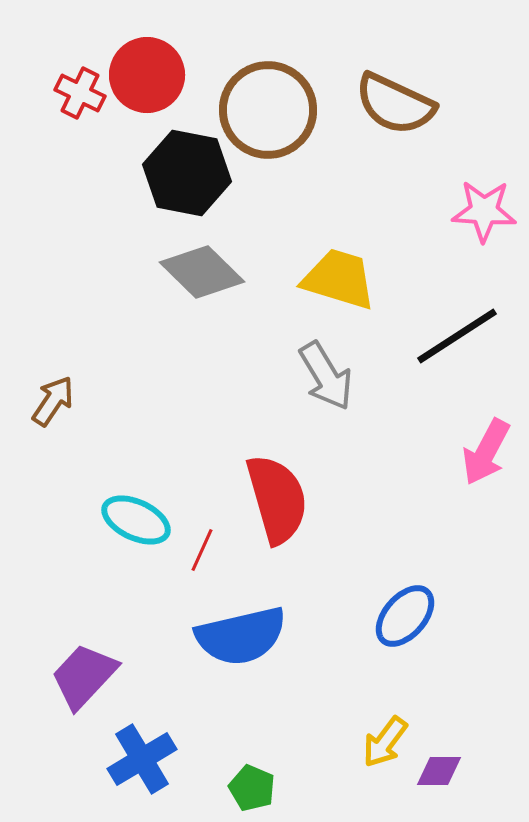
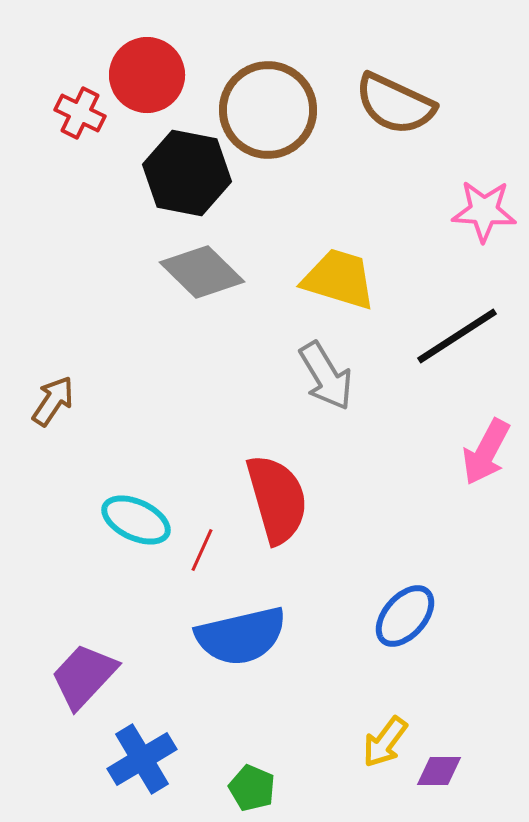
red cross: moved 20 px down
